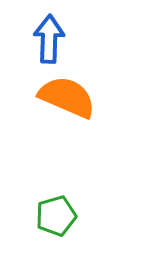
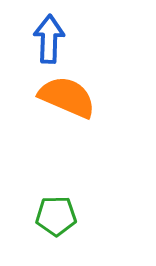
green pentagon: rotated 15 degrees clockwise
